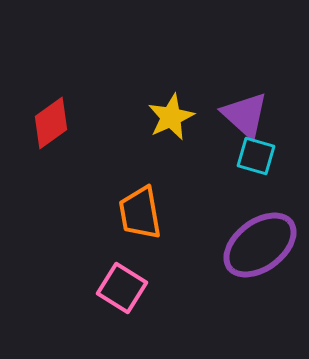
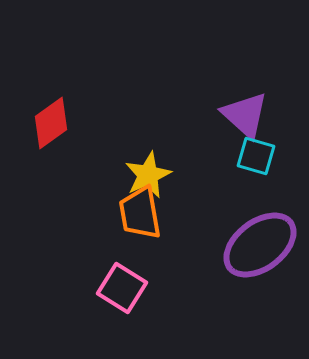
yellow star: moved 23 px left, 58 px down
